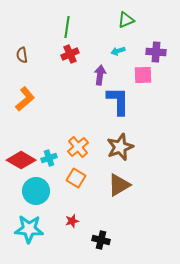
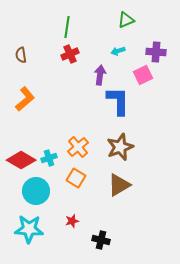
brown semicircle: moved 1 px left
pink square: rotated 24 degrees counterclockwise
